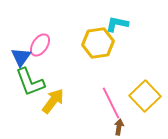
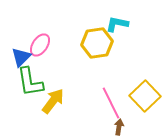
yellow hexagon: moved 1 px left
blue triangle: rotated 10 degrees clockwise
green L-shape: rotated 12 degrees clockwise
